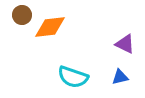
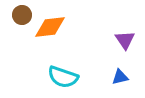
purple triangle: moved 4 px up; rotated 30 degrees clockwise
cyan semicircle: moved 10 px left
